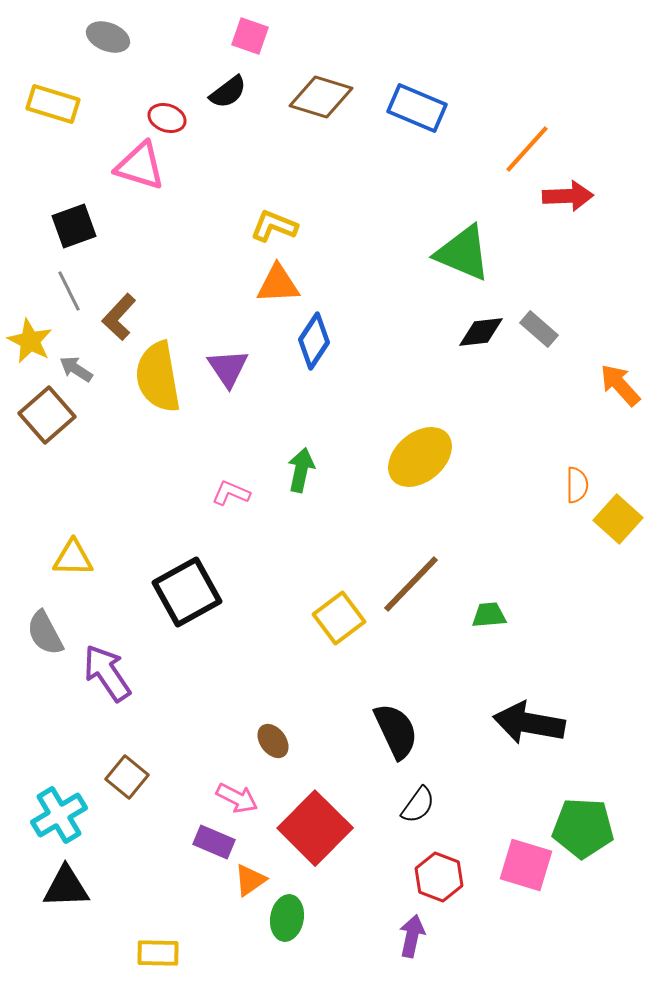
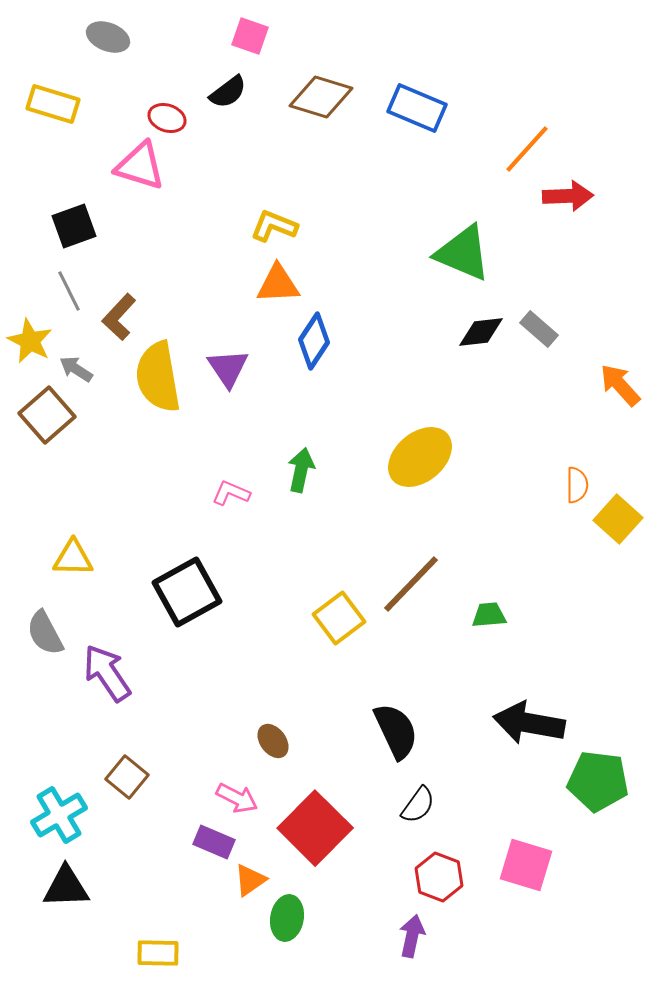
green pentagon at (583, 828): moved 15 px right, 47 px up; rotated 4 degrees clockwise
